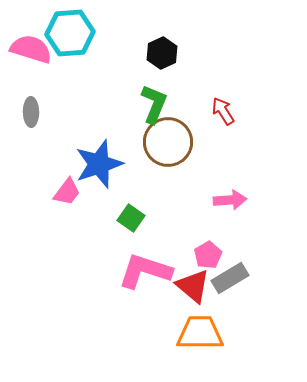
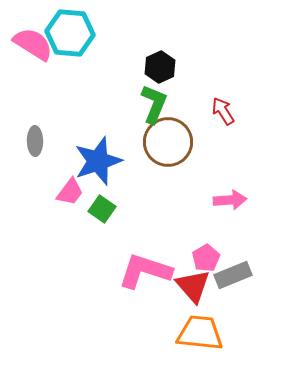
cyan hexagon: rotated 9 degrees clockwise
pink semicircle: moved 2 px right, 5 px up; rotated 15 degrees clockwise
black hexagon: moved 2 px left, 14 px down
gray ellipse: moved 4 px right, 29 px down
blue star: moved 1 px left, 3 px up
pink trapezoid: moved 3 px right
green square: moved 29 px left, 9 px up
pink pentagon: moved 2 px left, 3 px down
gray rectangle: moved 3 px right, 3 px up; rotated 9 degrees clockwise
red triangle: rotated 9 degrees clockwise
orange trapezoid: rotated 6 degrees clockwise
